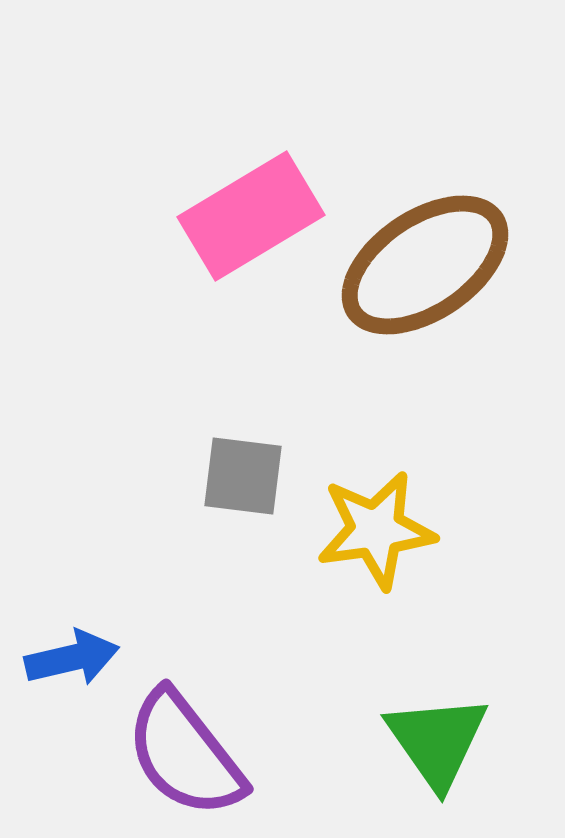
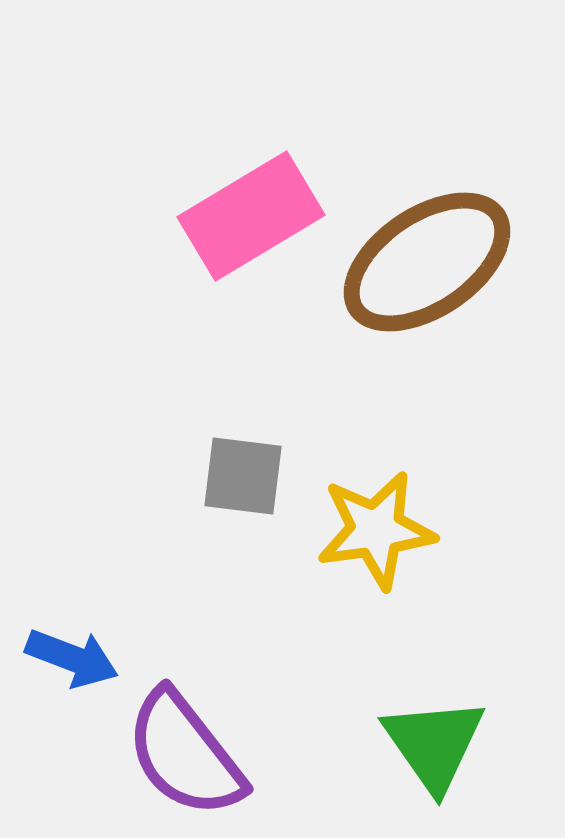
brown ellipse: moved 2 px right, 3 px up
blue arrow: rotated 34 degrees clockwise
green triangle: moved 3 px left, 3 px down
